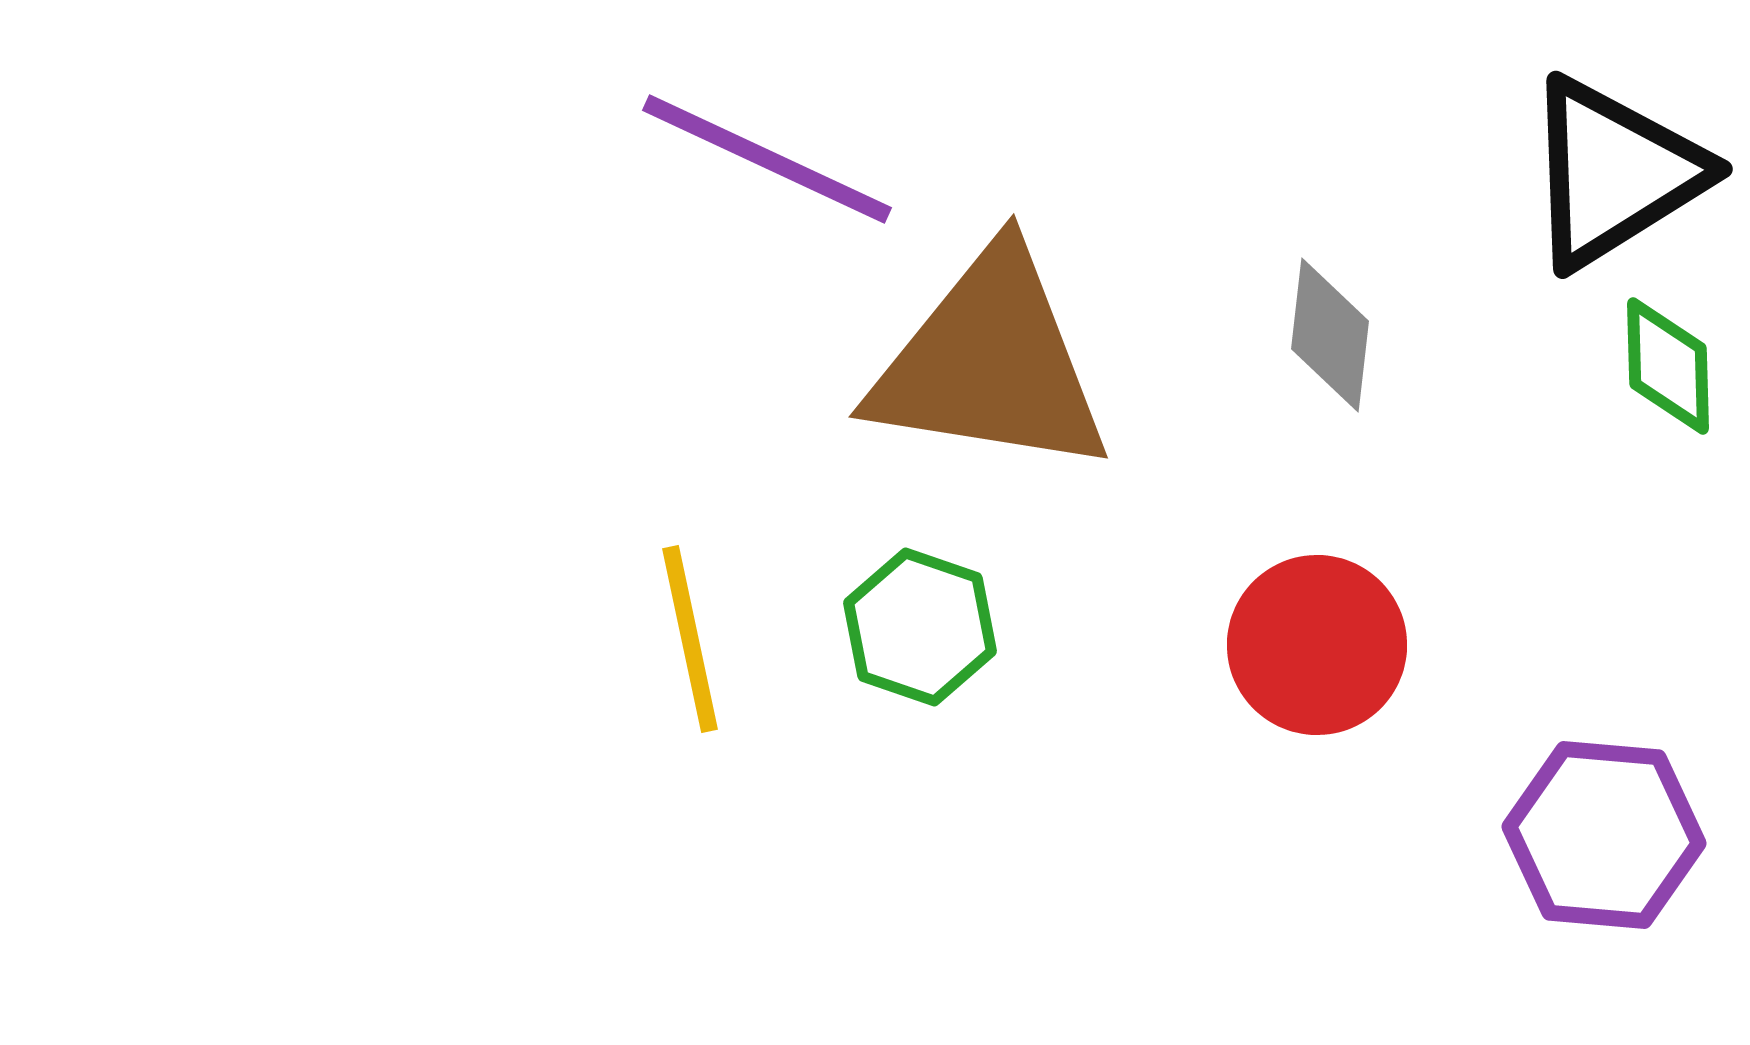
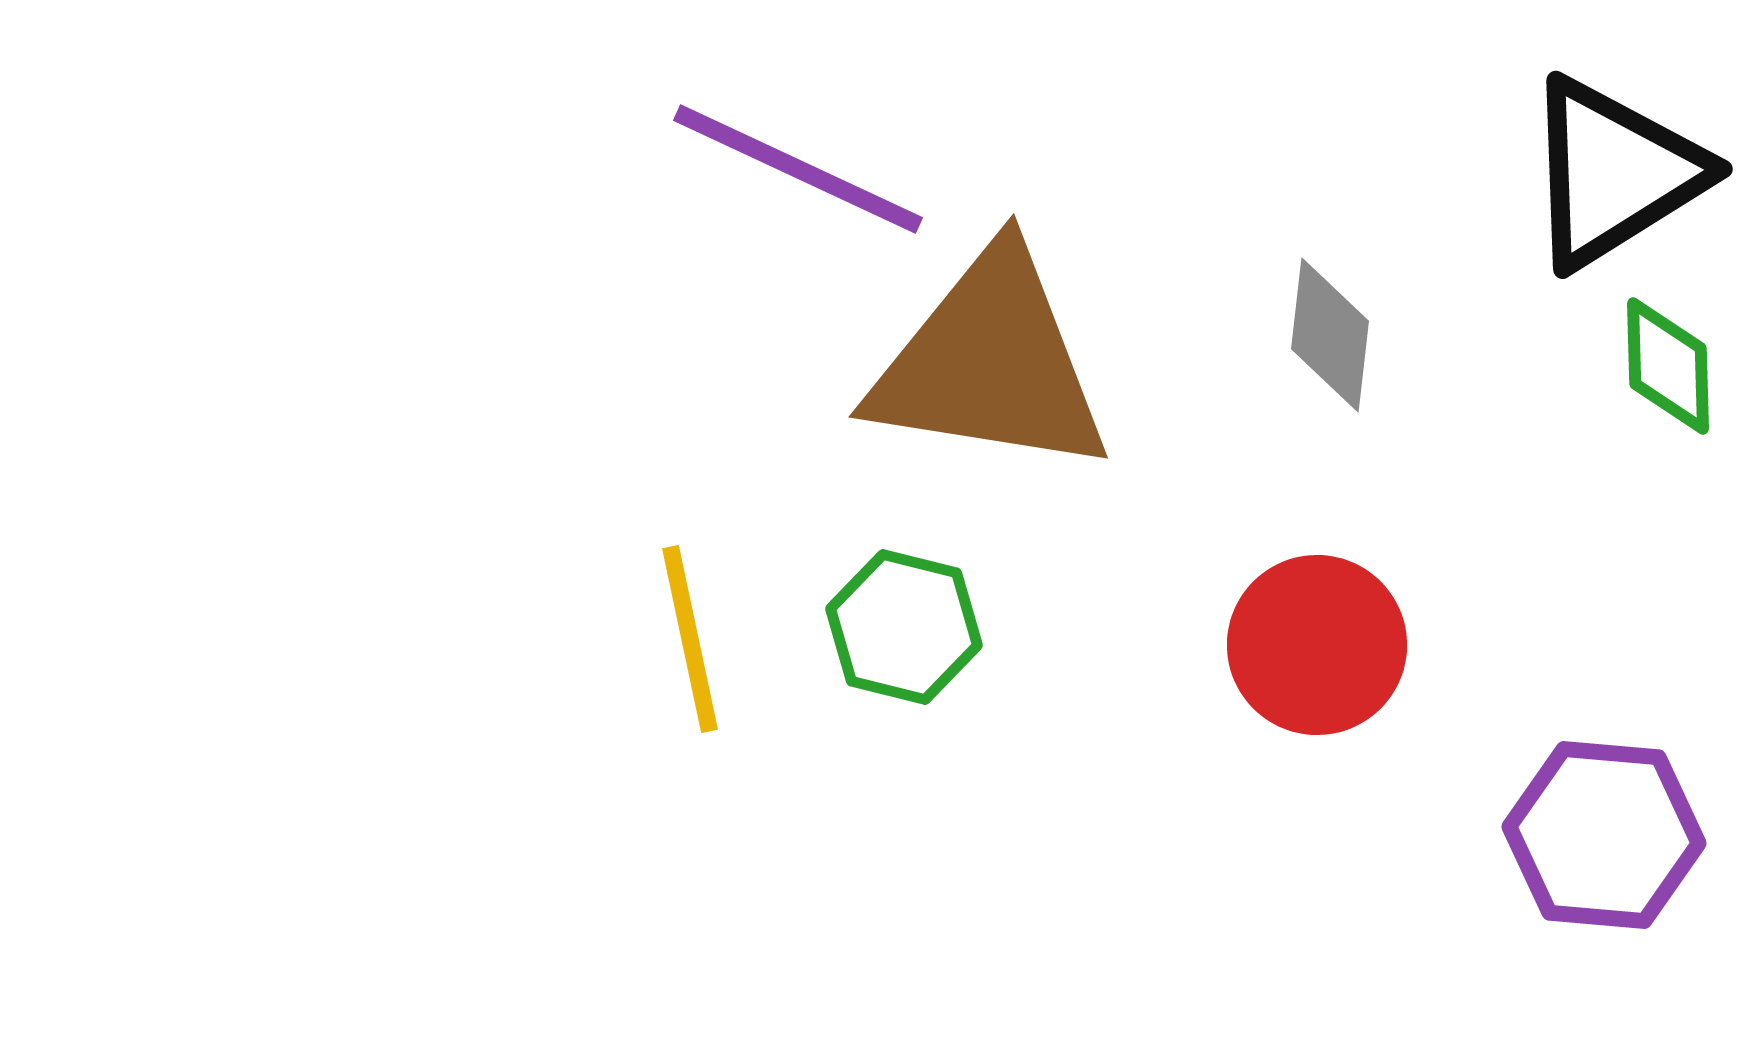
purple line: moved 31 px right, 10 px down
green hexagon: moved 16 px left; rotated 5 degrees counterclockwise
